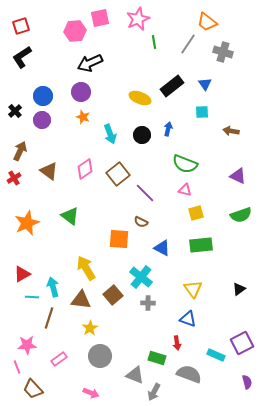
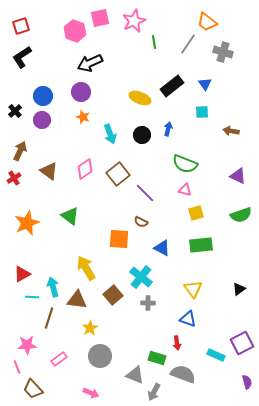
pink star at (138, 19): moved 4 px left, 2 px down
pink hexagon at (75, 31): rotated 25 degrees clockwise
brown triangle at (81, 300): moved 4 px left
gray semicircle at (189, 374): moved 6 px left
